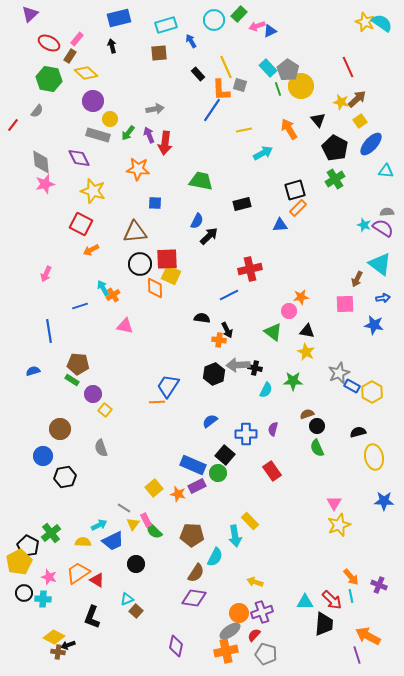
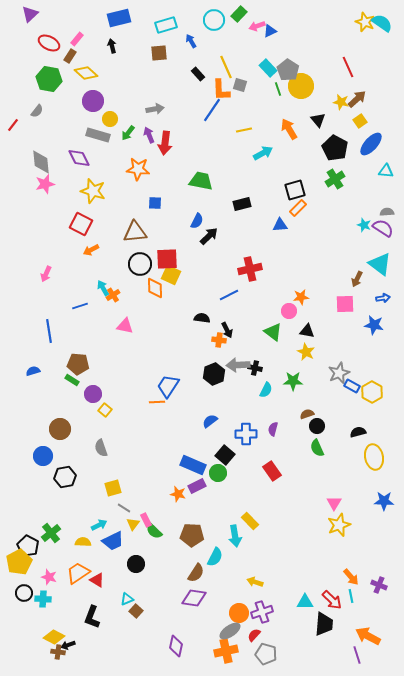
yellow square at (154, 488): moved 41 px left; rotated 24 degrees clockwise
